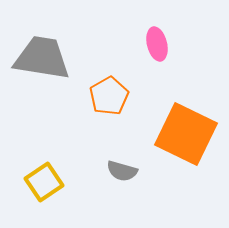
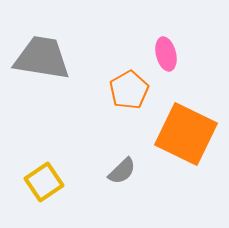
pink ellipse: moved 9 px right, 10 px down
orange pentagon: moved 20 px right, 6 px up
gray semicircle: rotated 60 degrees counterclockwise
